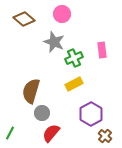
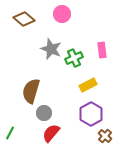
gray star: moved 3 px left, 7 px down
yellow rectangle: moved 14 px right, 1 px down
gray circle: moved 2 px right
